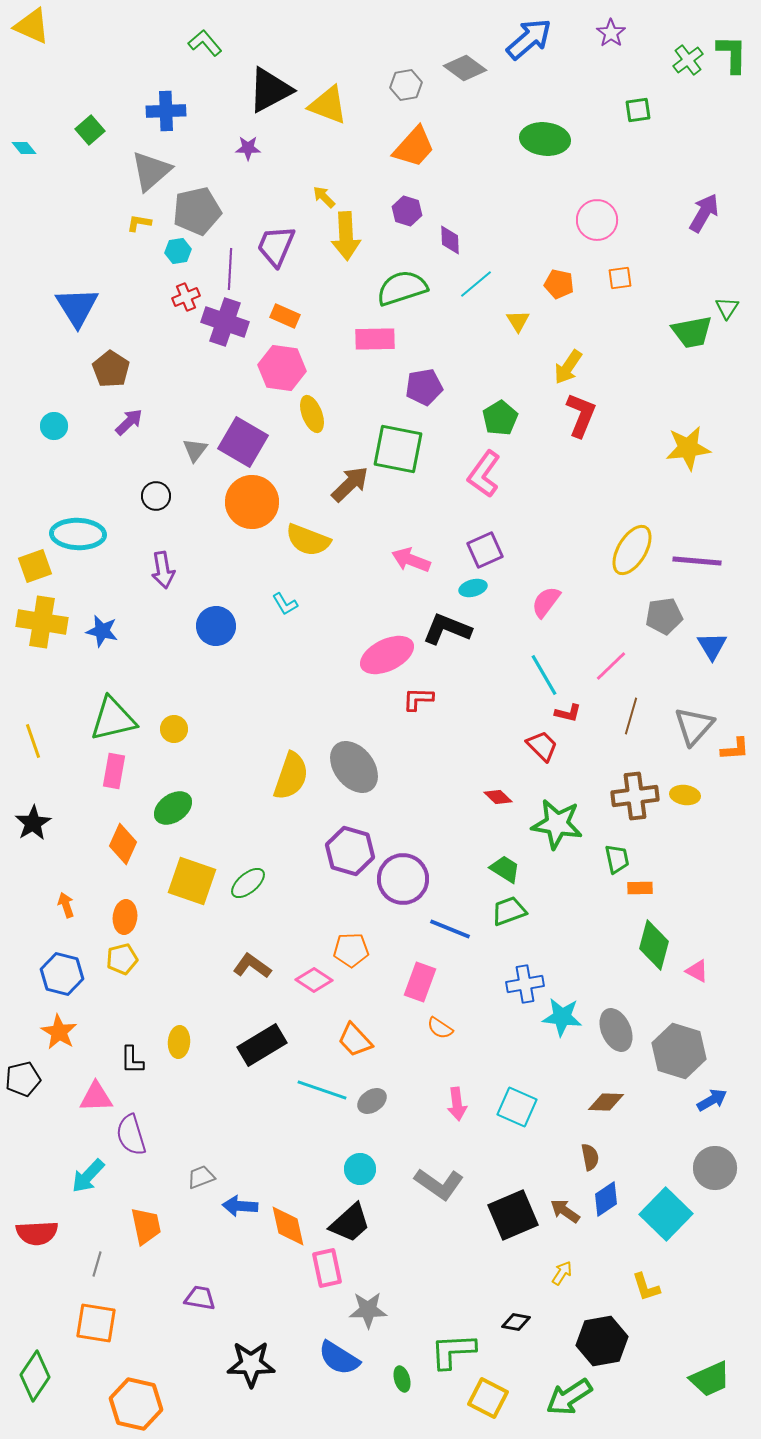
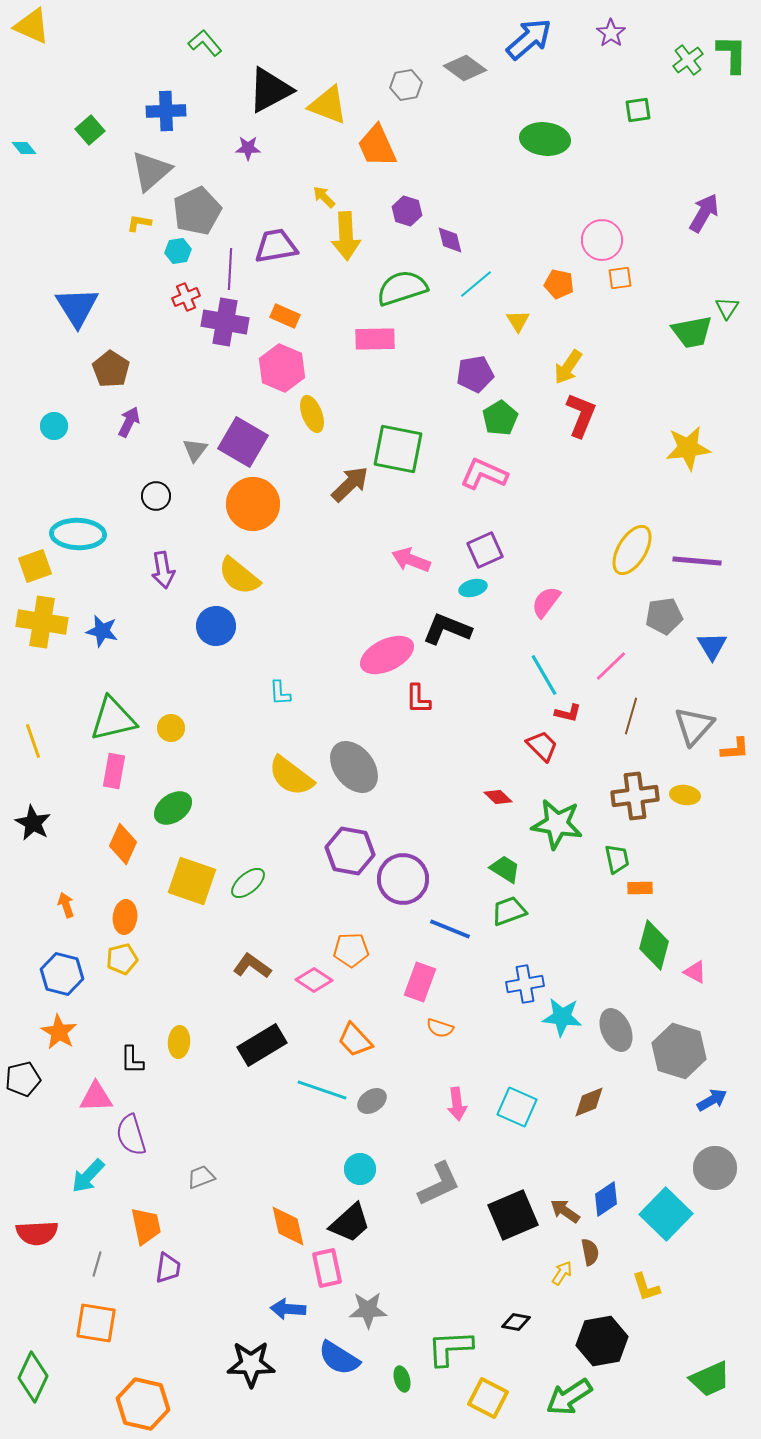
orange trapezoid at (414, 147): moved 37 px left, 1 px up; rotated 114 degrees clockwise
gray pentagon at (197, 211): rotated 12 degrees counterclockwise
pink circle at (597, 220): moved 5 px right, 20 px down
purple diamond at (450, 240): rotated 12 degrees counterclockwise
purple trapezoid at (276, 246): rotated 57 degrees clockwise
purple cross at (225, 322): rotated 9 degrees counterclockwise
pink hexagon at (282, 368): rotated 15 degrees clockwise
purple pentagon at (424, 387): moved 51 px right, 13 px up
purple arrow at (129, 422): rotated 20 degrees counterclockwise
pink L-shape at (484, 474): rotated 78 degrees clockwise
orange circle at (252, 502): moved 1 px right, 2 px down
yellow semicircle at (308, 540): moved 69 px left, 36 px down; rotated 18 degrees clockwise
cyan L-shape at (285, 604): moved 5 px left, 89 px down; rotated 28 degrees clockwise
red L-shape at (418, 699): rotated 92 degrees counterclockwise
yellow circle at (174, 729): moved 3 px left, 1 px up
yellow semicircle at (291, 776): rotated 108 degrees clockwise
black star at (33, 823): rotated 12 degrees counterclockwise
purple hexagon at (350, 851): rotated 6 degrees counterclockwise
pink triangle at (697, 971): moved 2 px left, 1 px down
orange semicircle at (440, 1028): rotated 16 degrees counterclockwise
brown diamond at (606, 1102): moved 17 px left; rotated 24 degrees counterclockwise
brown semicircle at (590, 1157): moved 95 px down
gray L-shape at (439, 1184): rotated 60 degrees counterclockwise
blue arrow at (240, 1206): moved 48 px right, 103 px down
purple trapezoid at (200, 1298): moved 32 px left, 30 px up; rotated 88 degrees clockwise
green L-shape at (453, 1351): moved 3 px left, 3 px up
green diamond at (35, 1376): moved 2 px left, 1 px down; rotated 9 degrees counterclockwise
orange hexagon at (136, 1404): moved 7 px right
